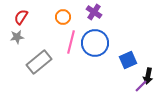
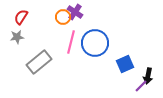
purple cross: moved 19 px left
blue square: moved 3 px left, 4 px down
